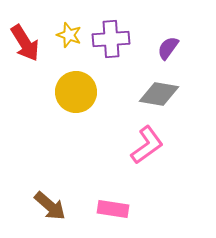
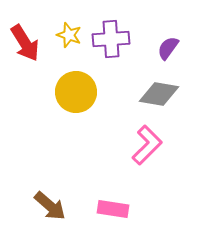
pink L-shape: rotated 9 degrees counterclockwise
